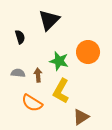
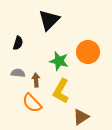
black semicircle: moved 2 px left, 6 px down; rotated 32 degrees clockwise
brown arrow: moved 2 px left, 5 px down
orange semicircle: rotated 15 degrees clockwise
